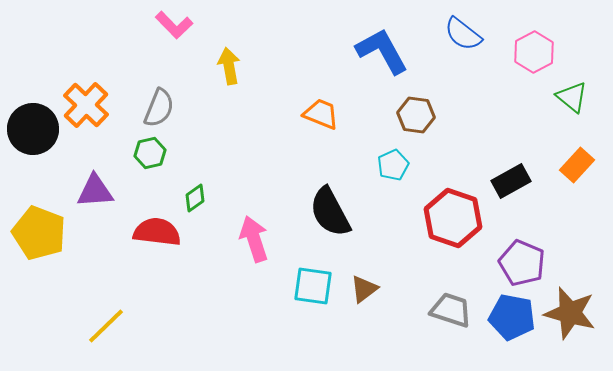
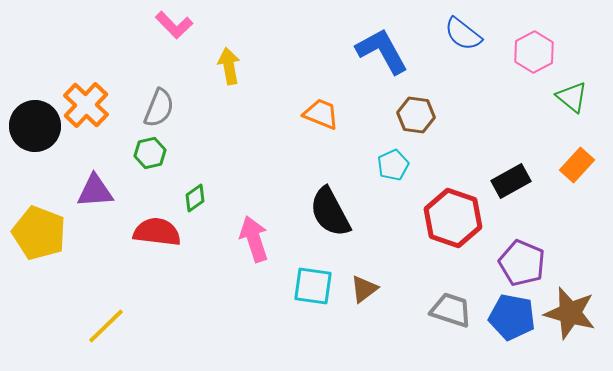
black circle: moved 2 px right, 3 px up
